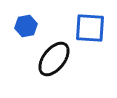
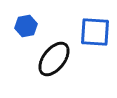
blue square: moved 5 px right, 4 px down
